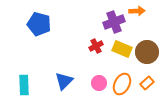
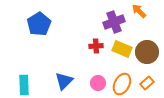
orange arrow: moved 2 px right; rotated 133 degrees counterclockwise
blue pentagon: rotated 25 degrees clockwise
red cross: rotated 24 degrees clockwise
pink circle: moved 1 px left
